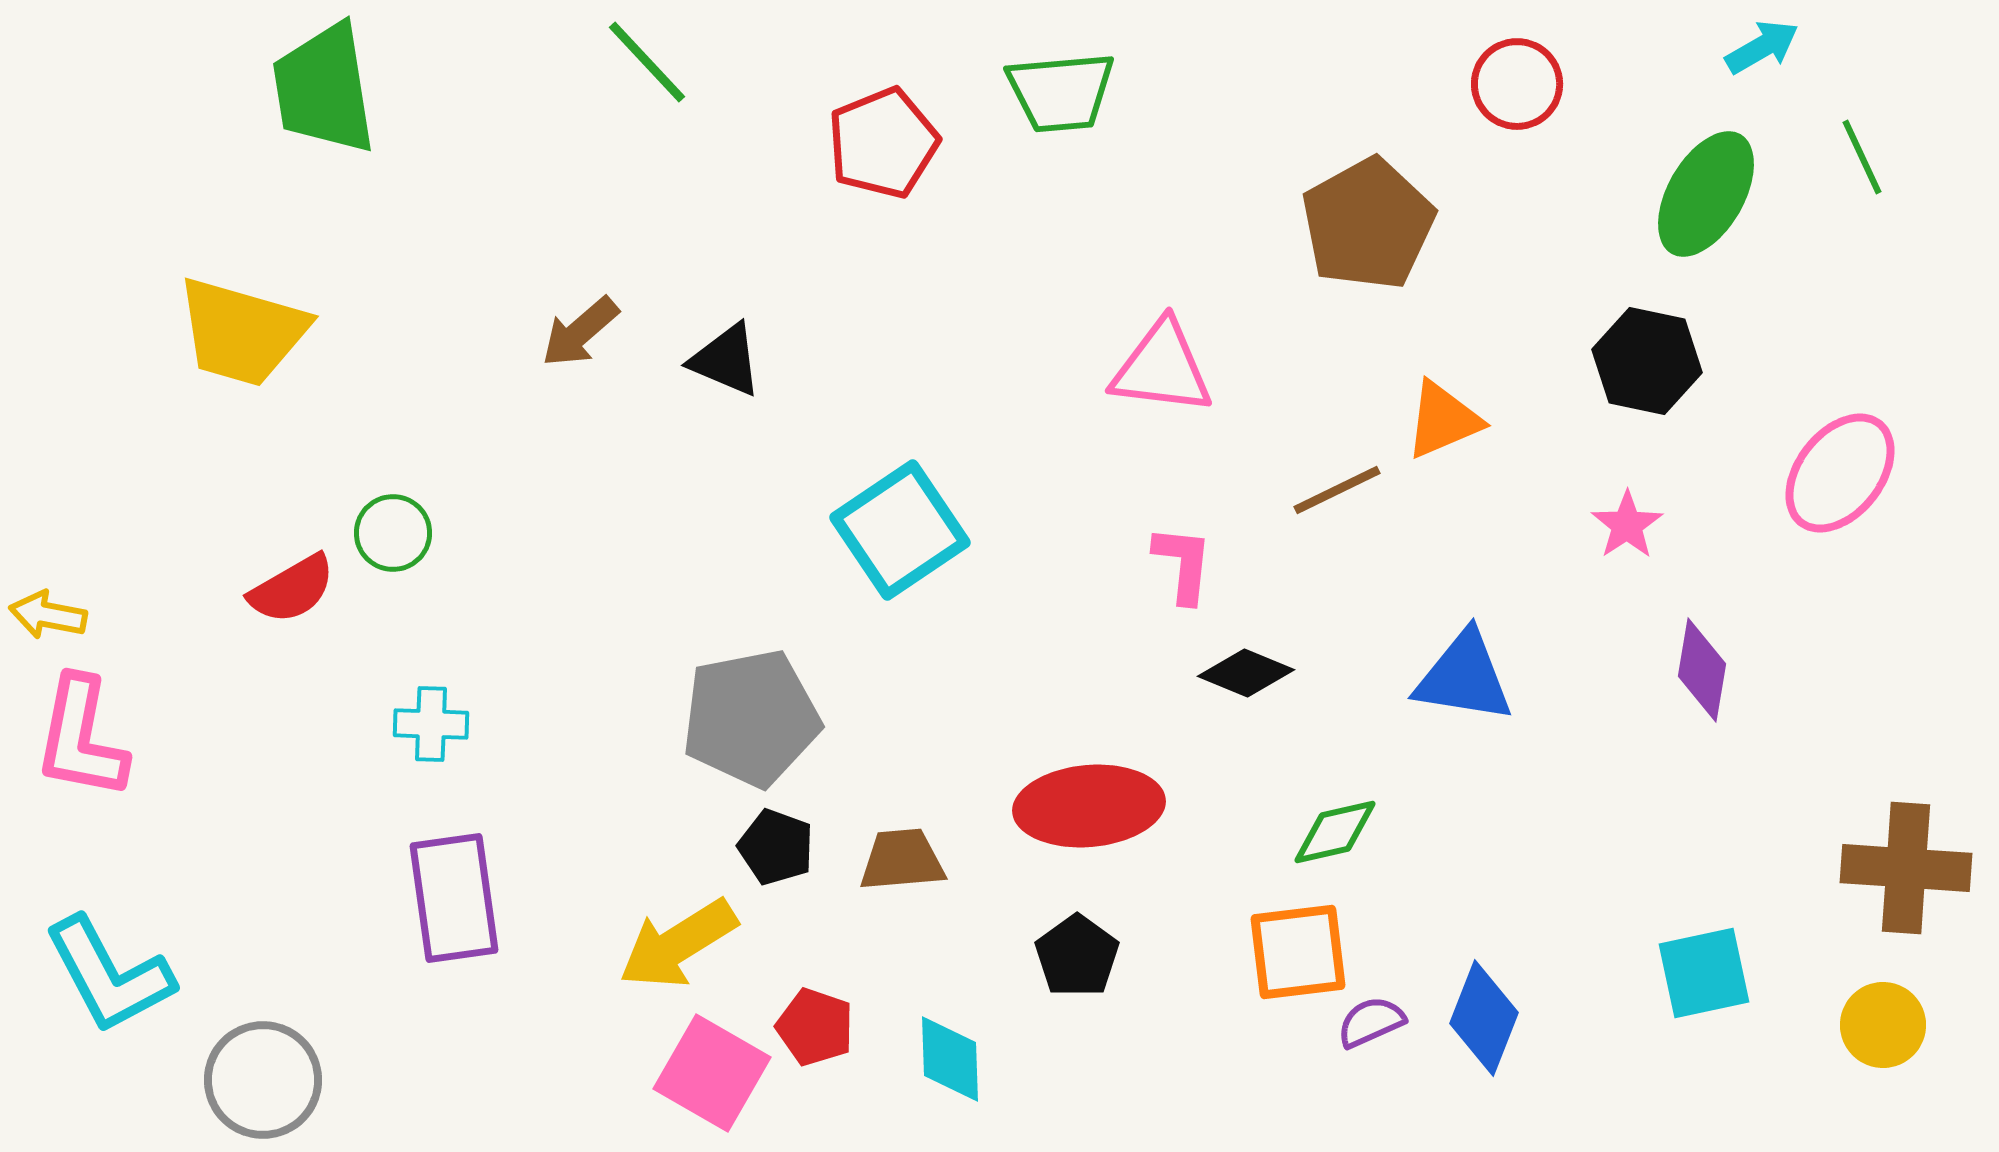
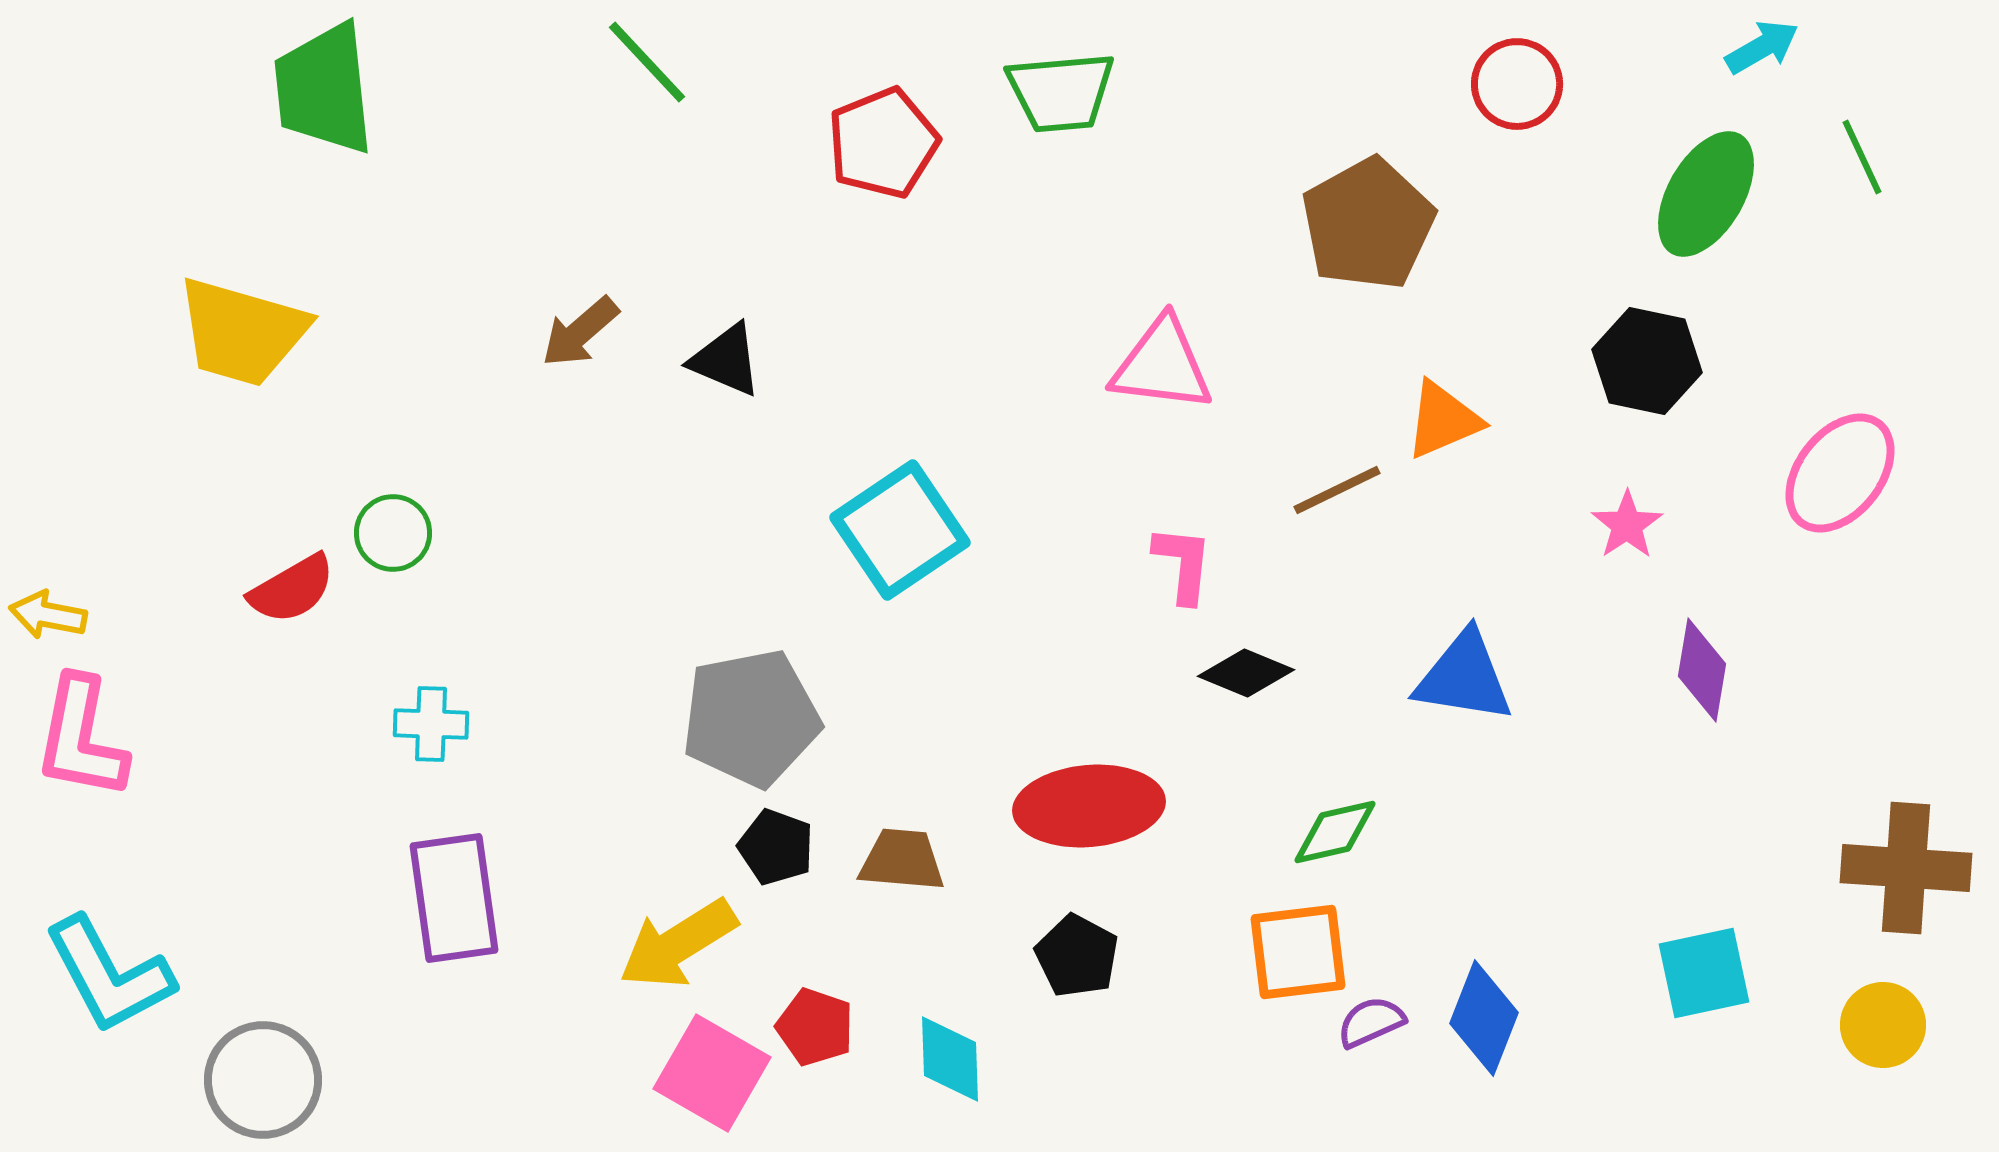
green trapezoid at (324, 89): rotated 3 degrees clockwise
pink triangle at (1162, 368): moved 3 px up
brown trapezoid at (902, 860): rotated 10 degrees clockwise
black pentagon at (1077, 956): rotated 8 degrees counterclockwise
